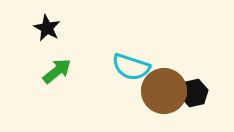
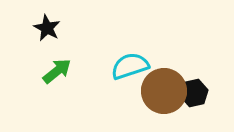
cyan semicircle: moved 1 px left, 1 px up; rotated 144 degrees clockwise
